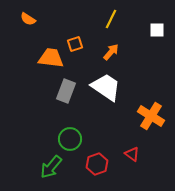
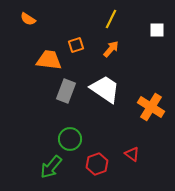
orange square: moved 1 px right, 1 px down
orange arrow: moved 3 px up
orange trapezoid: moved 2 px left, 2 px down
white trapezoid: moved 1 px left, 2 px down
orange cross: moved 9 px up
